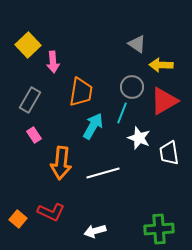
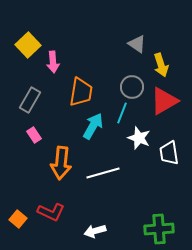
yellow arrow: rotated 110 degrees counterclockwise
